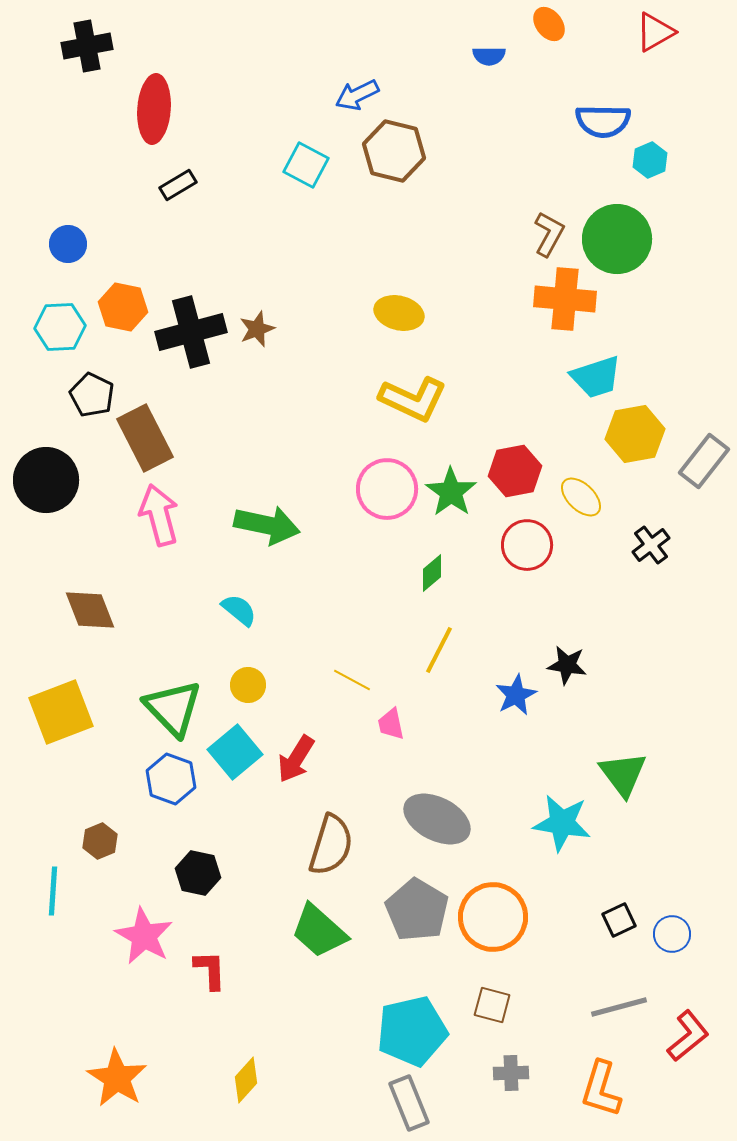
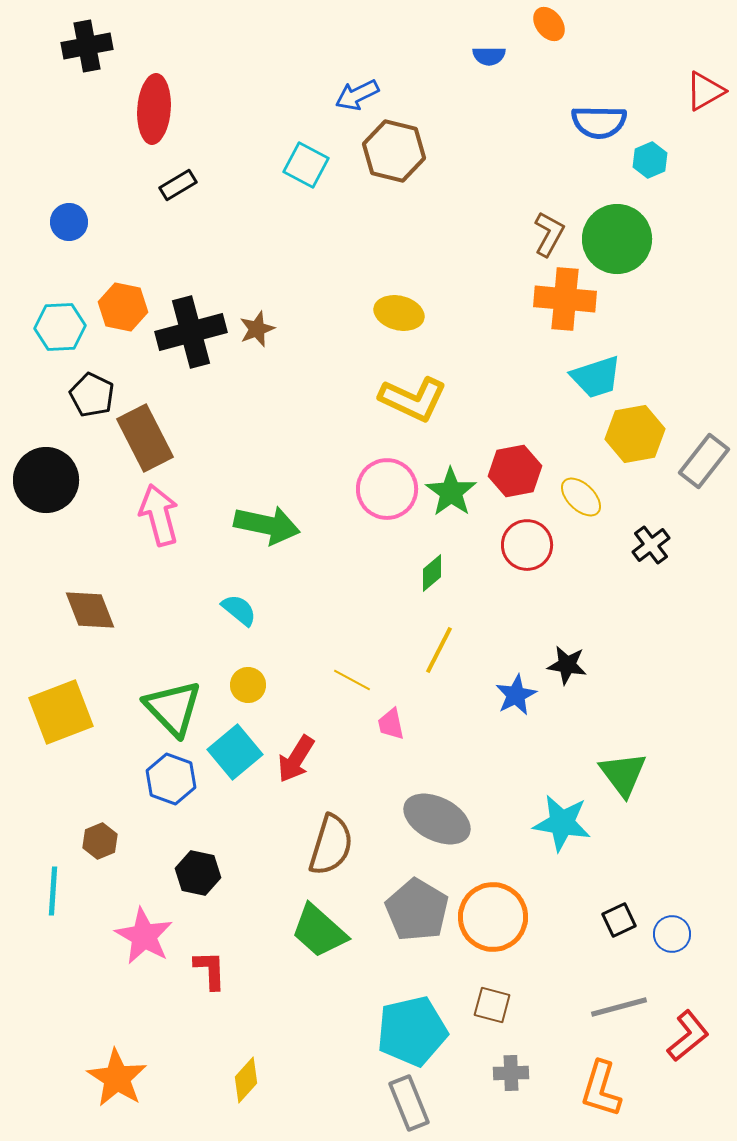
red triangle at (655, 32): moved 50 px right, 59 px down
blue semicircle at (603, 121): moved 4 px left, 1 px down
blue circle at (68, 244): moved 1 px right, 22 px up
